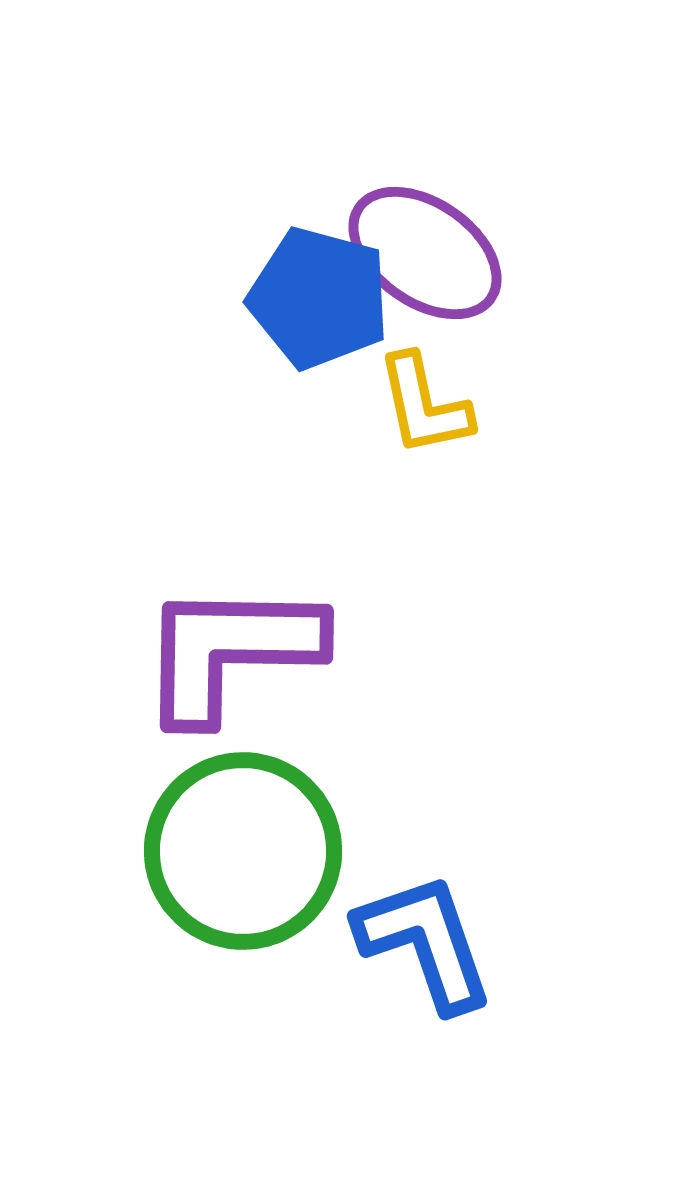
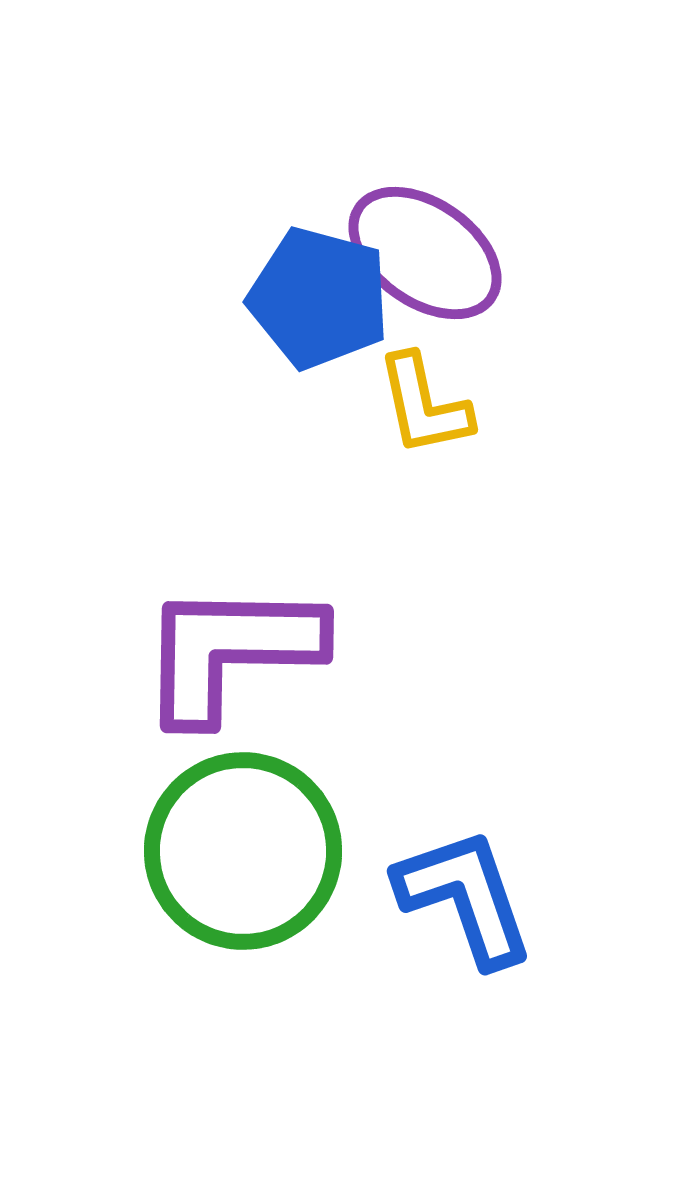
blue L-shape: moved 40 px right, 45 px up
